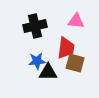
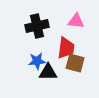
black cross: moved 2 px right
